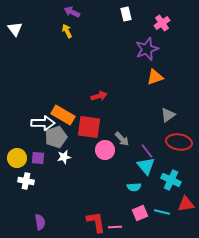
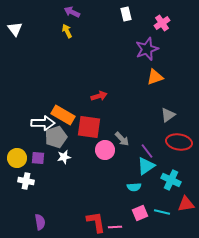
cyan triangle: rotated 36 degrees clockwise
